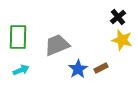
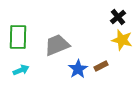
brown rectangle: moved 2 px up
